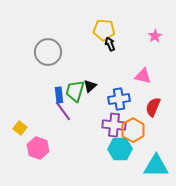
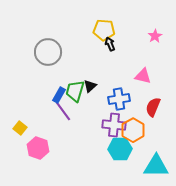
blue rectangle: rotated 35 degrees clockwise
